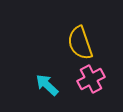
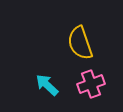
pink cross: moved 5 px down; rotated 8 degrees clockwise
